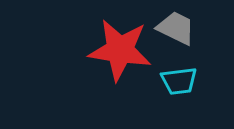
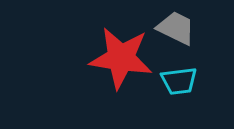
red star: moved 1 px right, 8 px down
